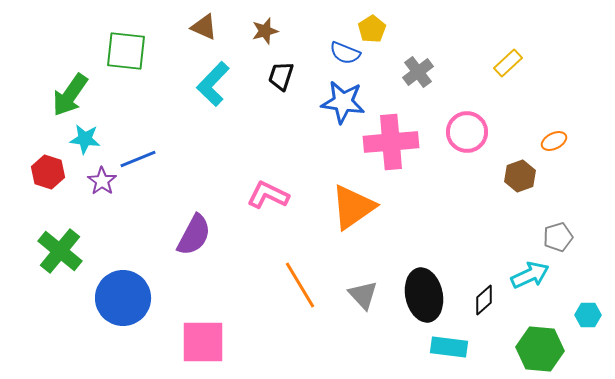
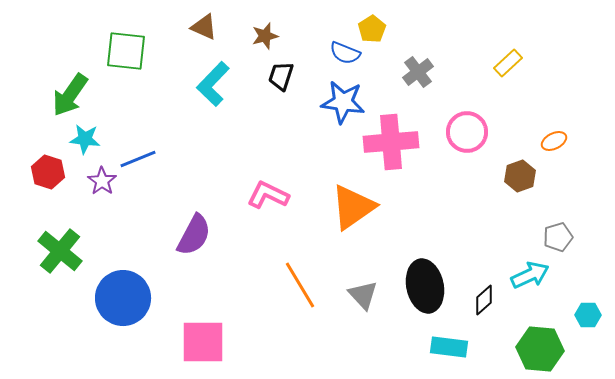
brown star: moved 5 px down
black ellipse: moved 1 px right, 9 px up
